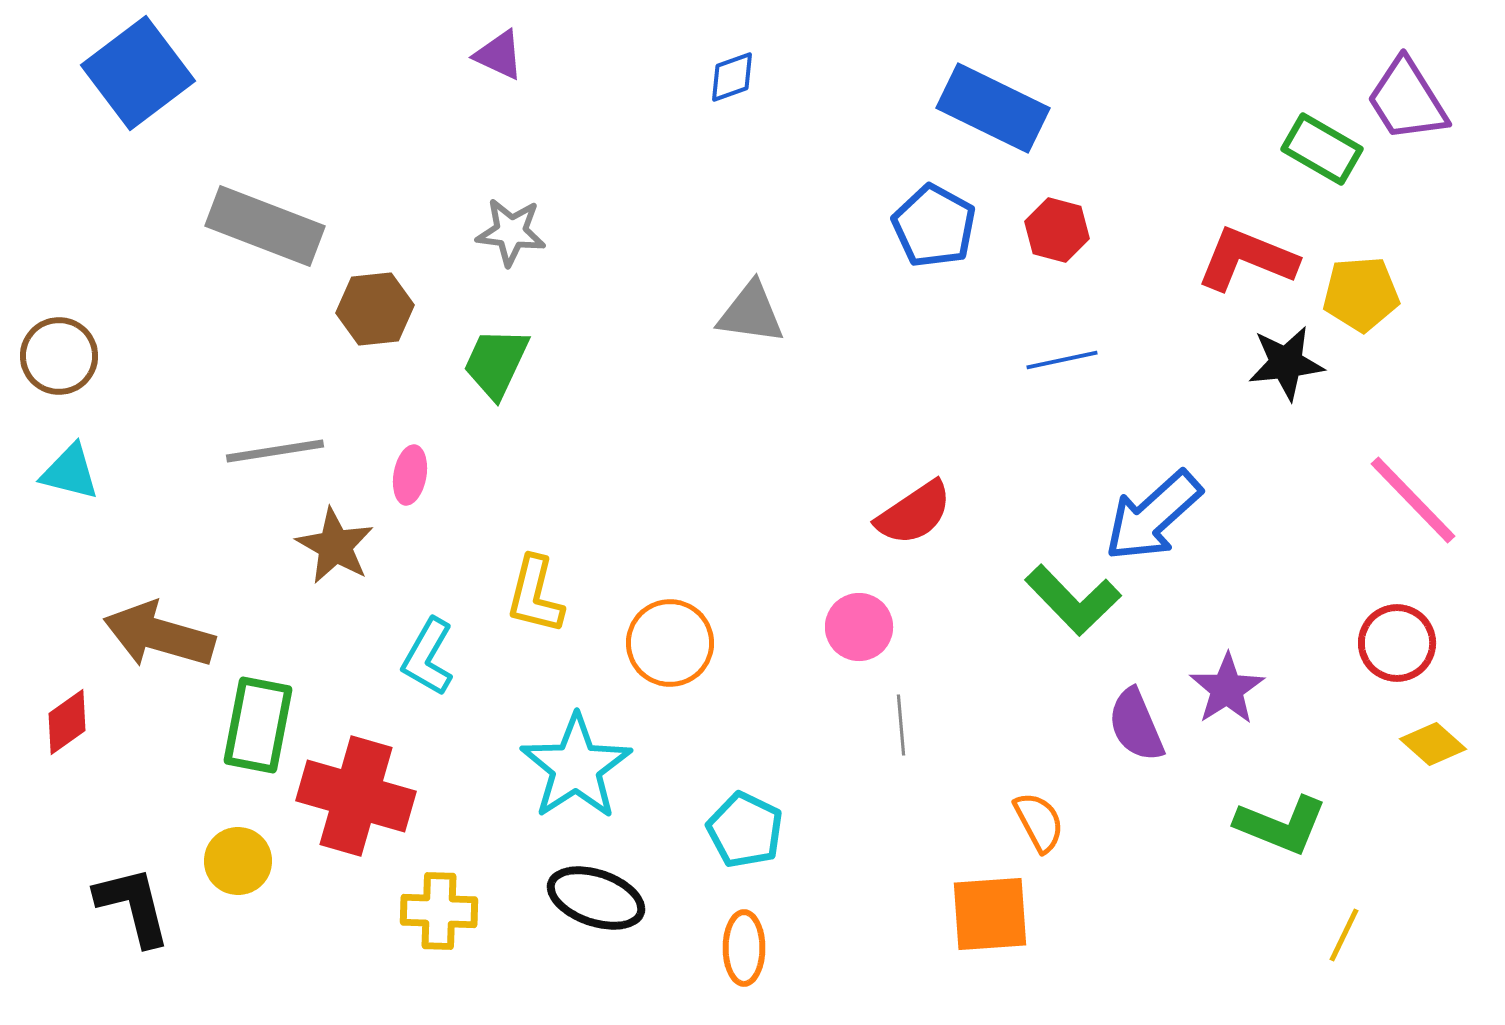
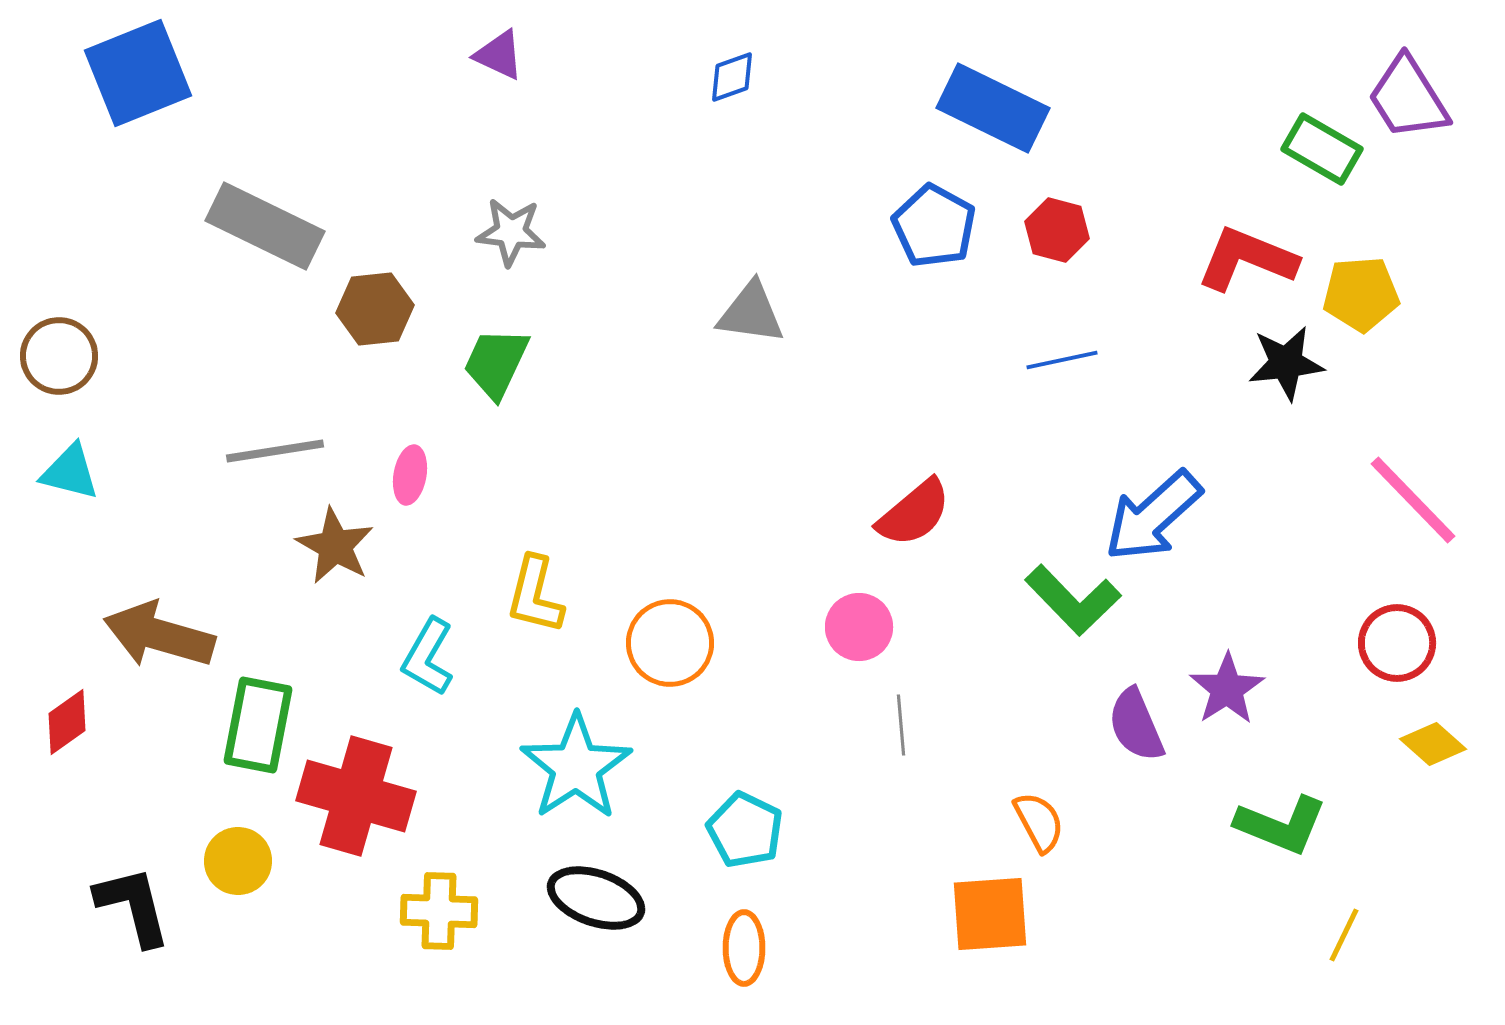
blue square at (138, 73): rotated 15 degrees clockwise
purple trapezoid at (1407, 100): moved 1 px right, 2 px up
gray rectangle at (265, 226): rotated 5 degrees clockwise
red semicircle at (914, 513): rotated 6 degrees counterclockwise
